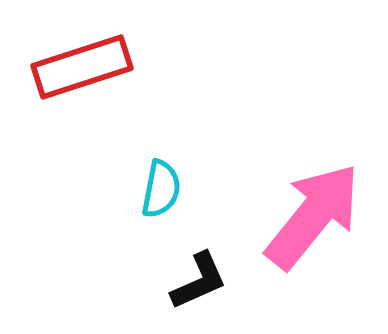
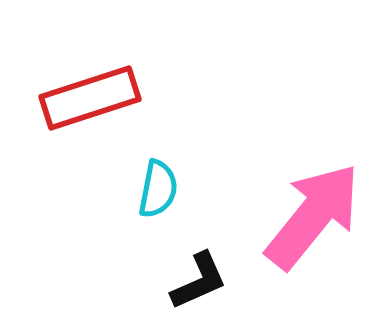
red rectangle: moved 8 px right, 31 px down
cyan semicircle: moved 3 px left
